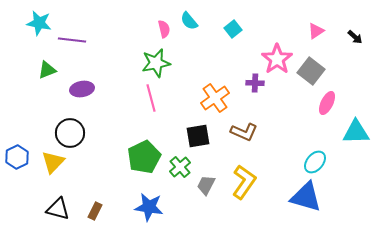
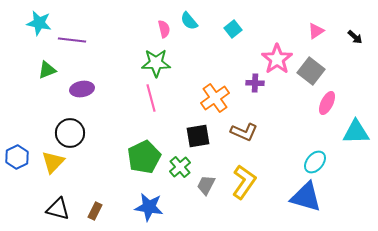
green star: rotated 12 degrees clockwise
